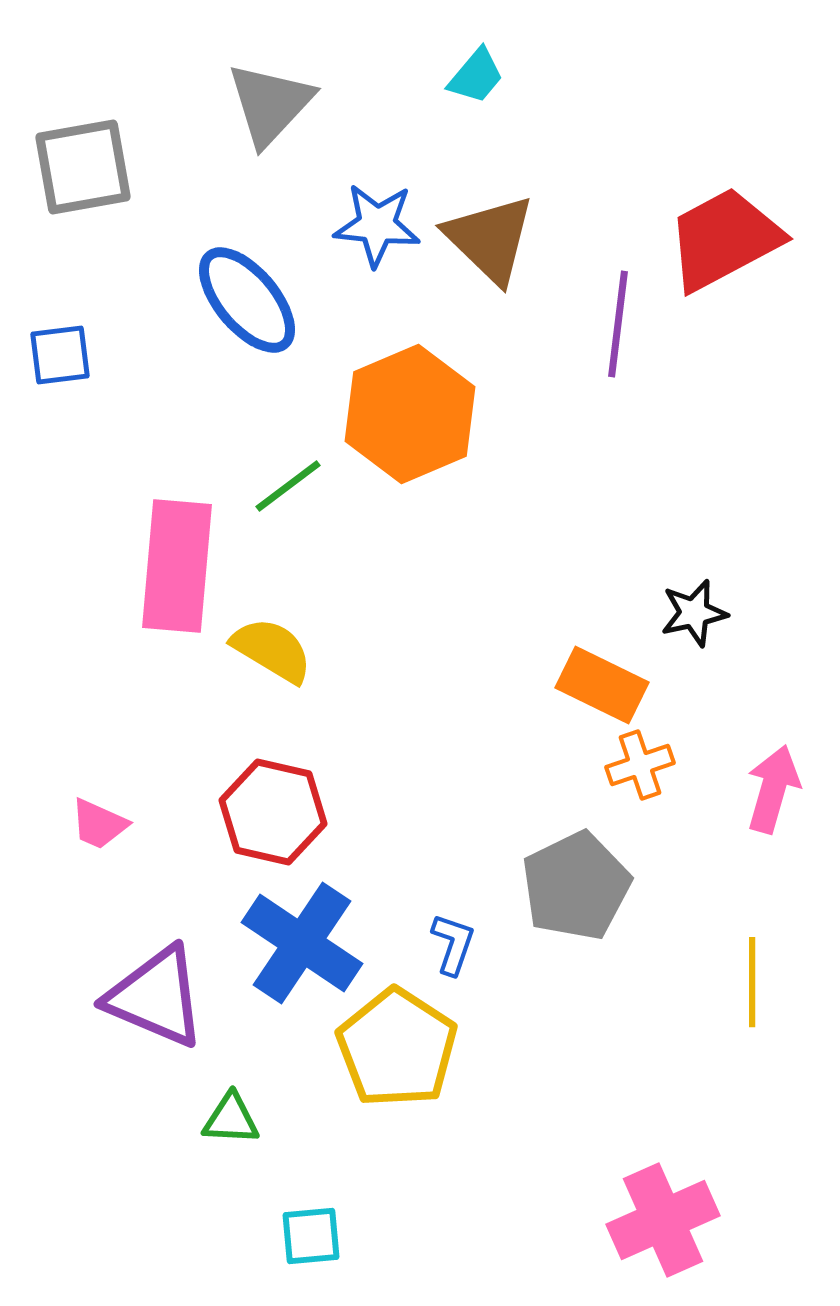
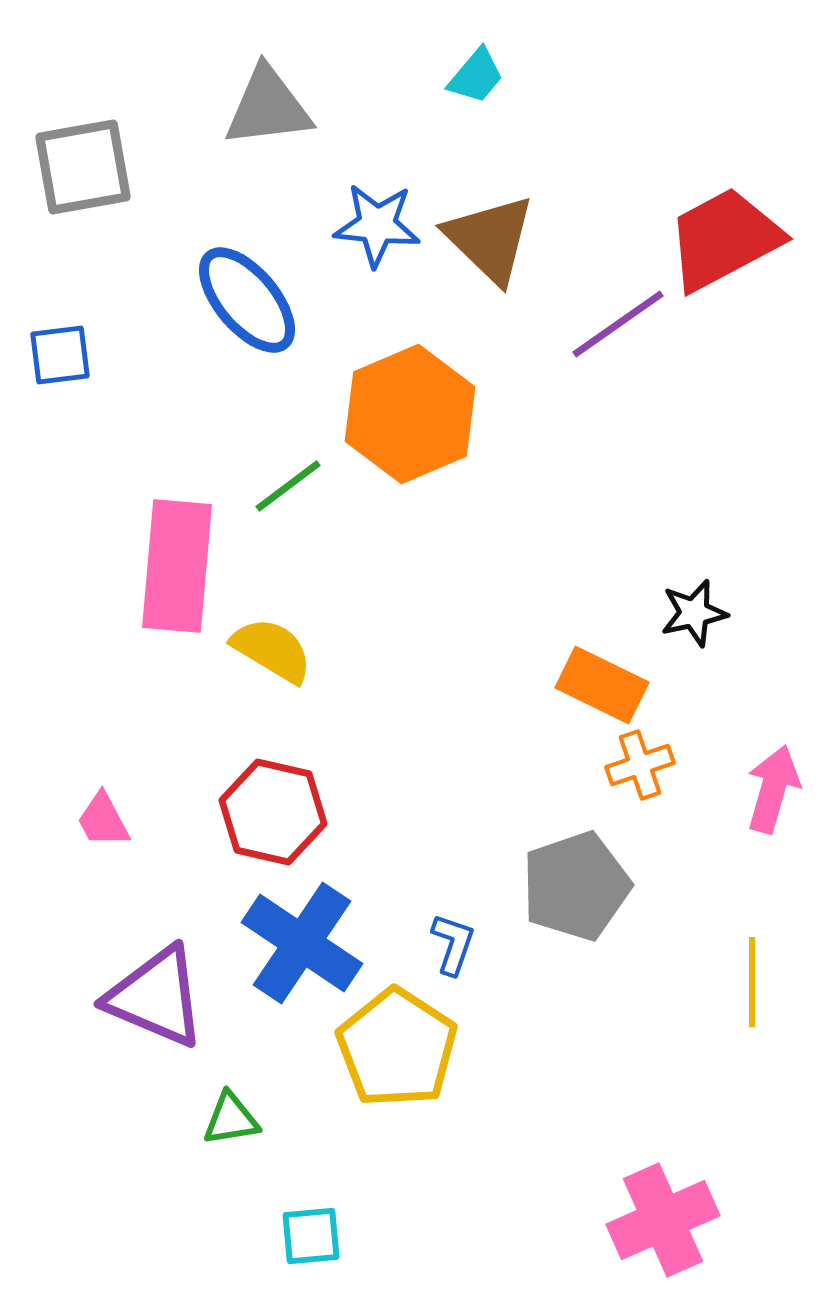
gray triangle: moved 2 px left, 3 px down; rotated 40 degrees clockwise
purple line: rotated 48 degrees clockwise
pink trapezoid: moved 4 px right, 4 px up; rotated 38 degrees clockwise
gray pentagon: rotated 7 degrees clockwise
green triangle: rotated 12 degrees counterclockwise
